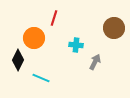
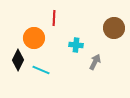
red line: rotated 14 degrees counterclockwise
cyan line: moved 8 px up
